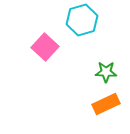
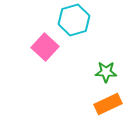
cyan hexagon: moved 8 px left
orange rectangle: moved 2 px right
